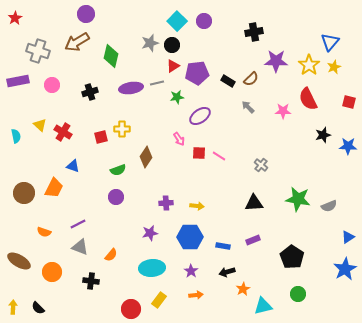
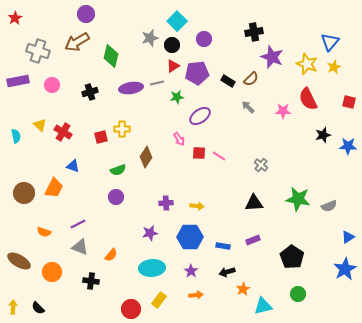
purple circle at (204, 21): moved 18 px down
gray star at (150, 43): moved 5 px up
purple star at (276, 61): moved 4 px left, 4 px up; rotated 20 degrees clockwise
yellow star at (309, 65): moved 2 px left, 1 px up; rotated 15 degrees counterclockwise
